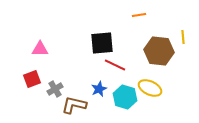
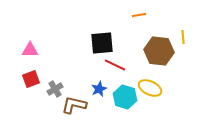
pink triangle: moved 10 px left, 1 px down
red square: moved 1 px left
